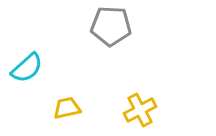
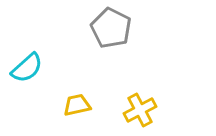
gray pentagon: moved 2 px down; rotated 24 degrees clockwise
yellow trapezoid: moved 10 px right, 3 px up
